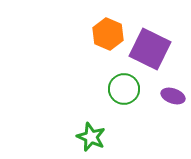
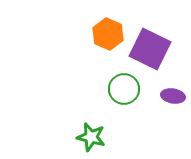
purple ellipse: rotated 10 degrees counterclockwise
green star: rotated 8 degrees counterclockwise
